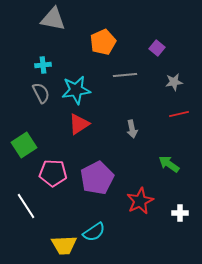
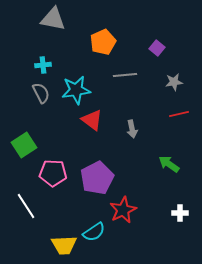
red triangle: moved 13 px right, 4 px up; rotated 50 degrees counterclockwise
red star: moved 17 px left, 9 px down
